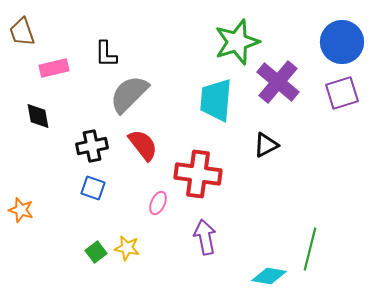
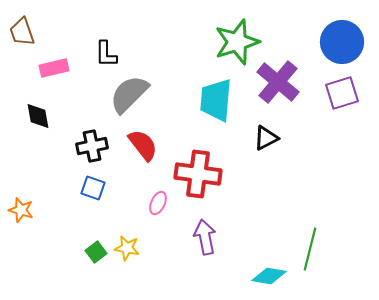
black triangle: moved 7 px up
